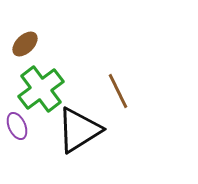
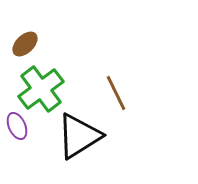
brown line: moved 2 px left, 2 px down
black triangle: moved 6 px down
